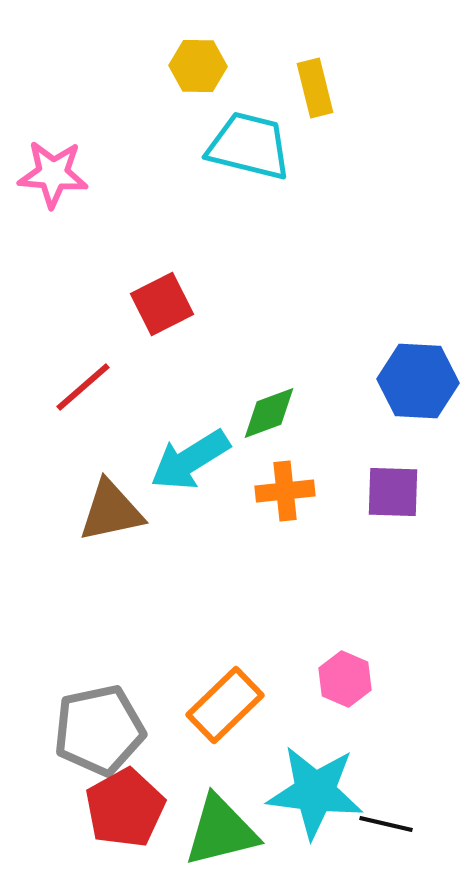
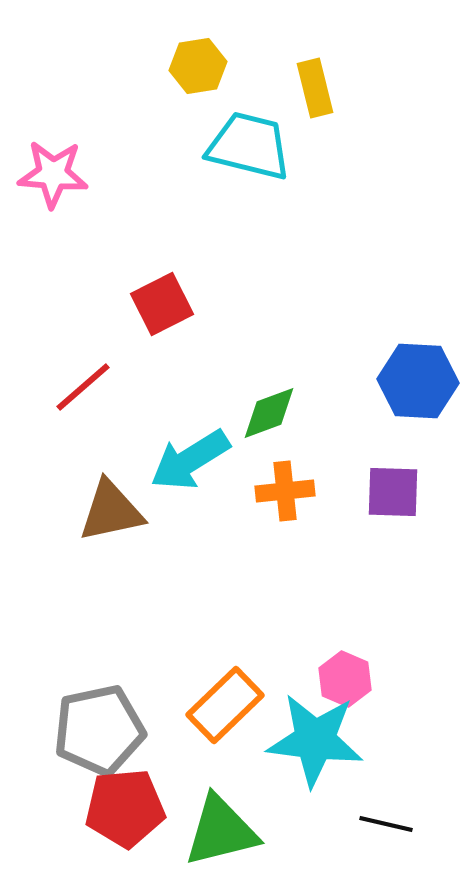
yellow hexagon: rotated 10 degrees counterclockwise
cyan star: moved 52 px up
red pentagon: rotated 24 degrees clockwise
